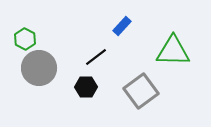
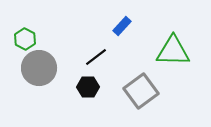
black hexagon: moved 2 px right
